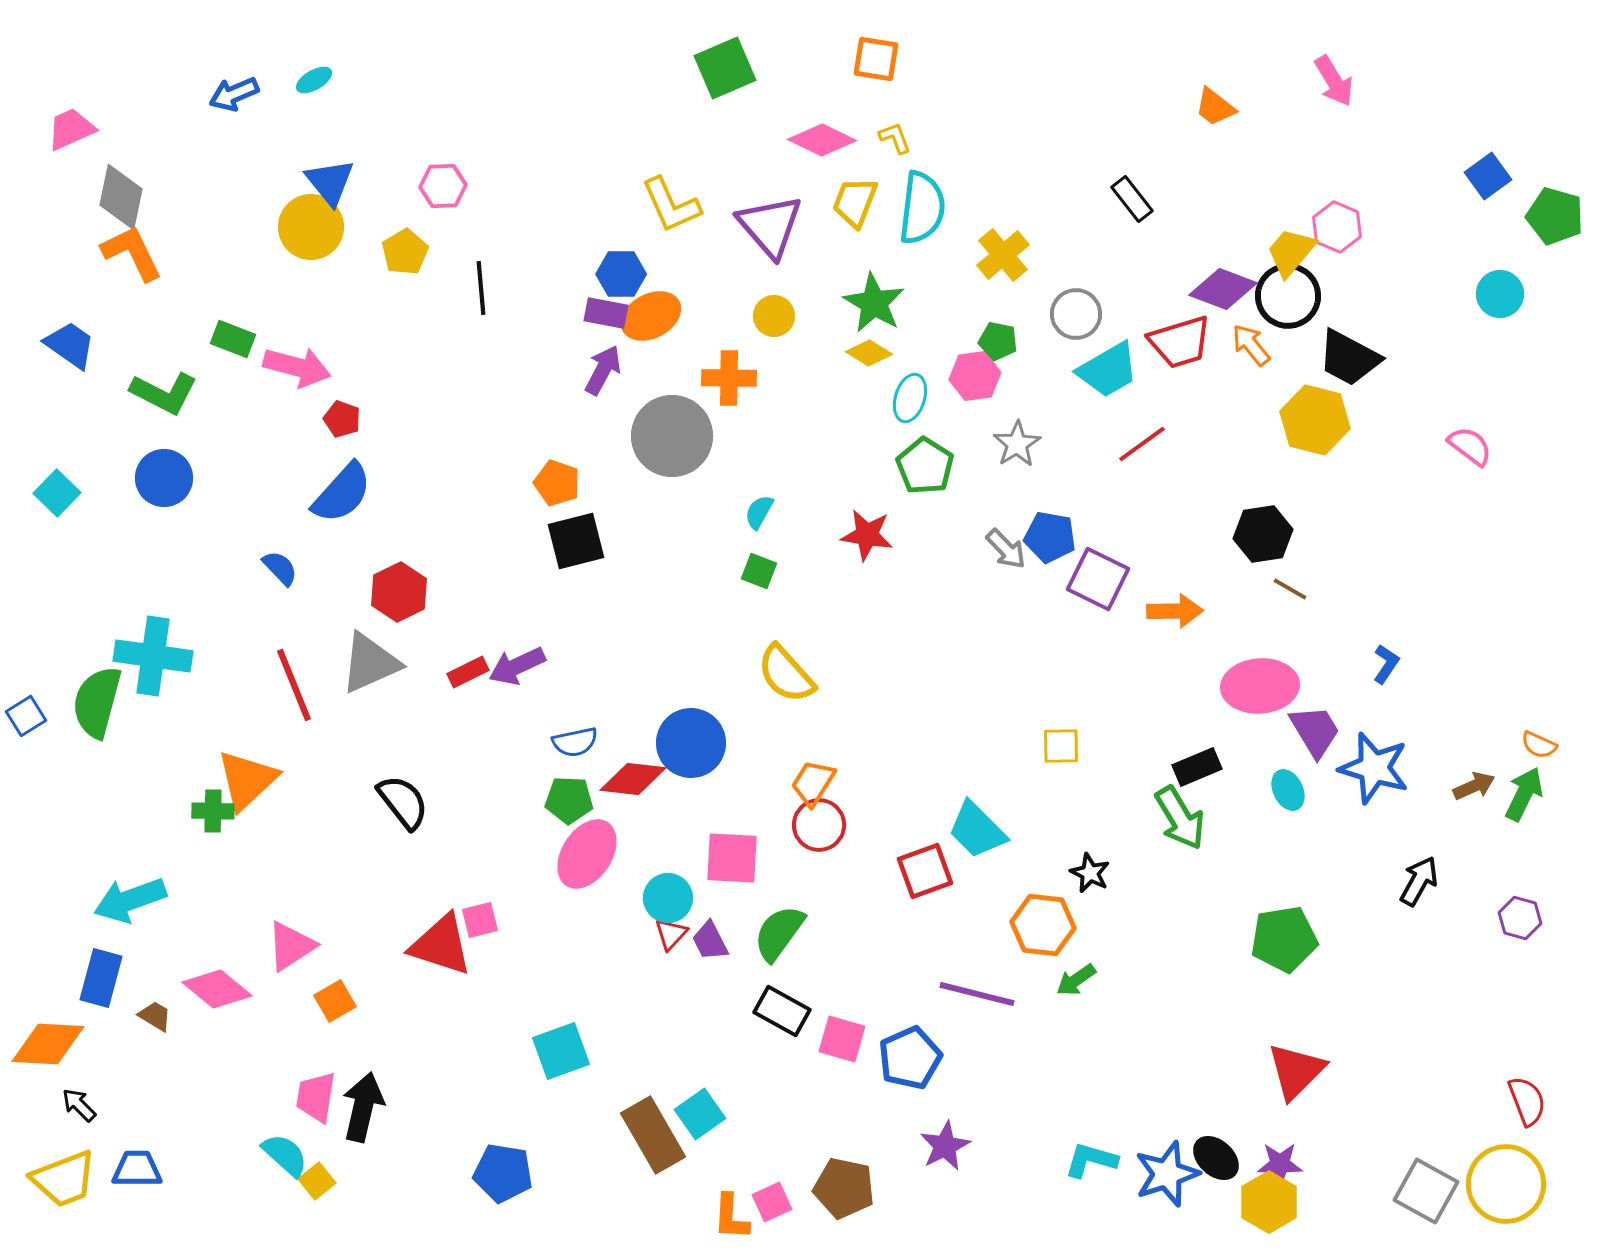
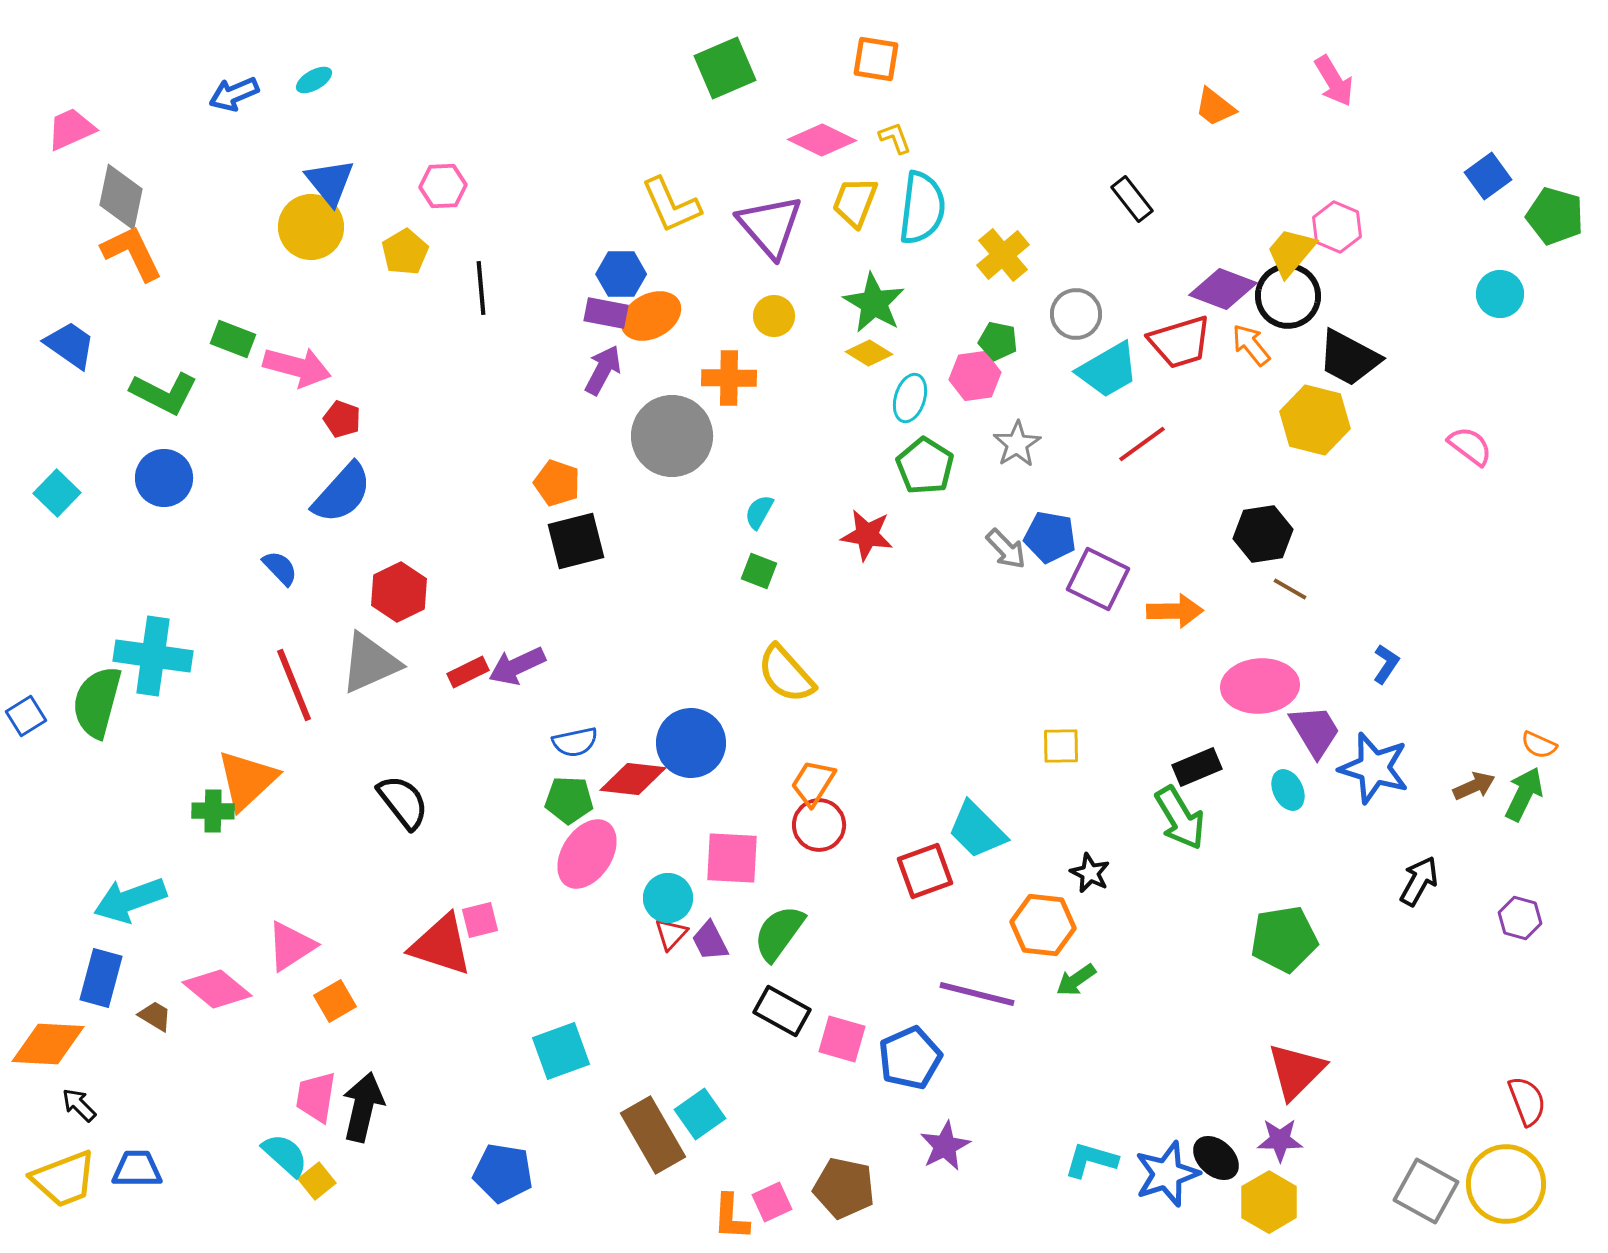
purple star at (1280, 1164): moved 24 px up
